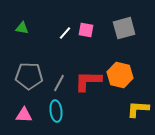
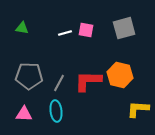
white line: rotated 32 degrees clockwise
pink triangle: moved 1 px up
